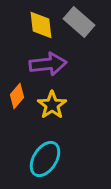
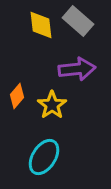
gray rectangle: moved 1 px left, 1 px up
purple arrow: moved 29 px right, 5 px down
cyan ellipse: moved 1 px left, 2 px up
